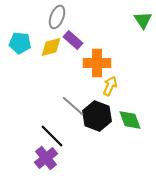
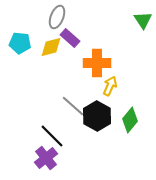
purple rectangle: moved 3 px left, 2 px up
black hexagon: rotated 8 degrees clockwise
green diamond: rotated 60 degrees clockwise
